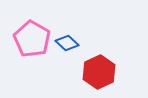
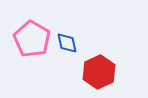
blue diamond: rotated 35 degrees clockwise
